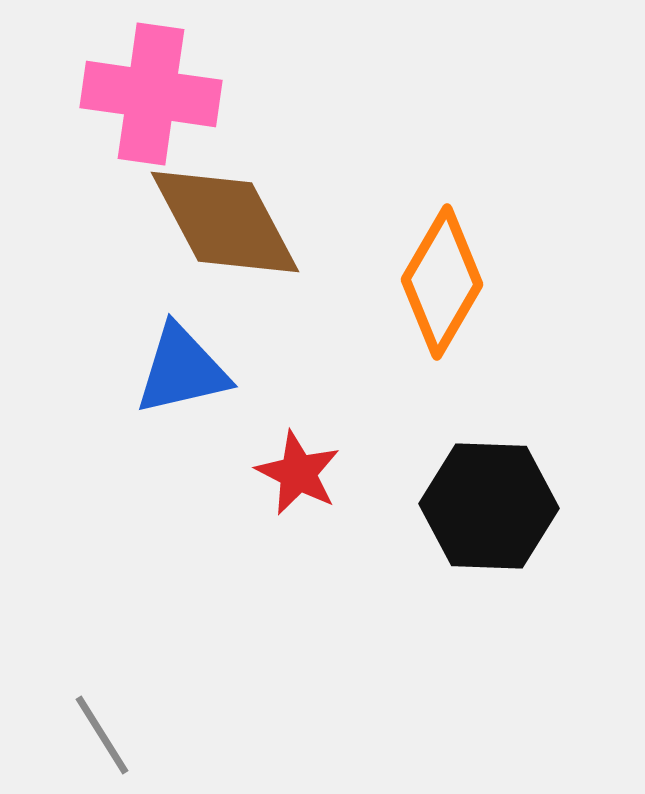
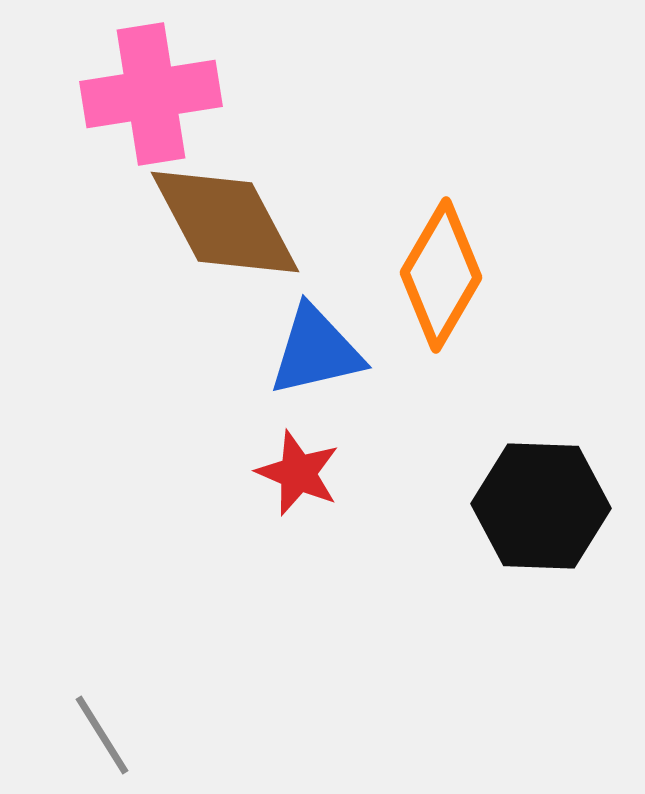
pink cross: rotated 17 degrees counterclockwise
orange diamond: moved 1 px left, 7 px up
blue triangle: moved 134 px right, 19 px up
red star: rotated 4 degrees counterclockwise
black hexagon: moved 52 px right
